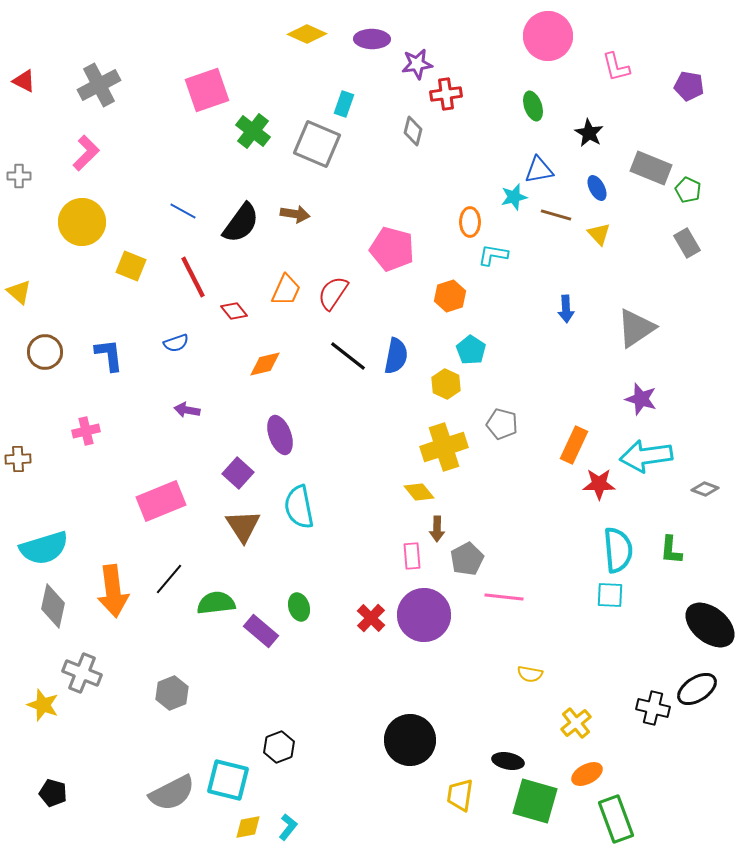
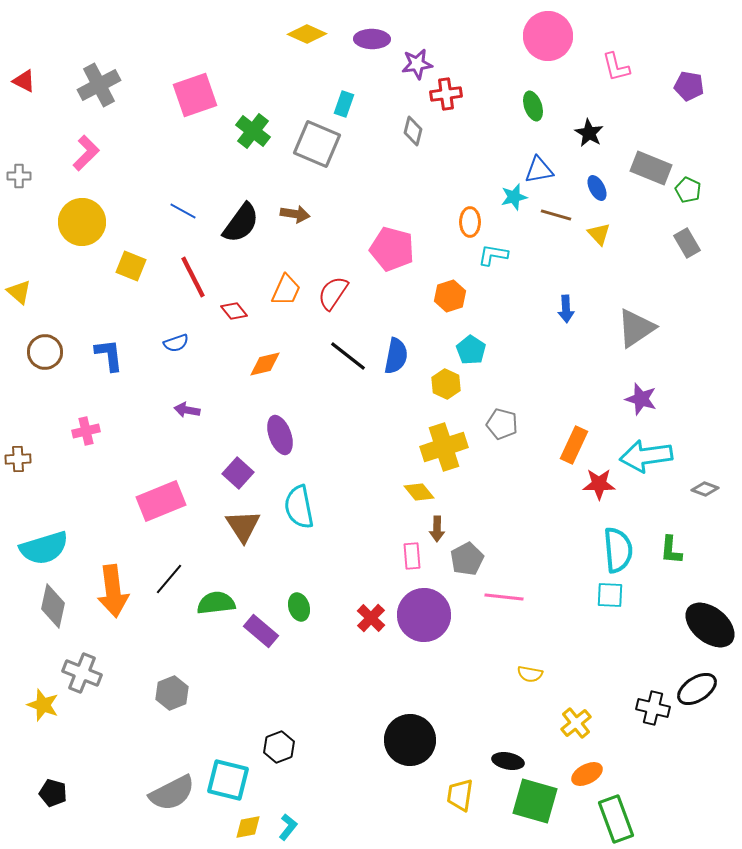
pink square at (207, 90): moved 12 px left, 5 px down
